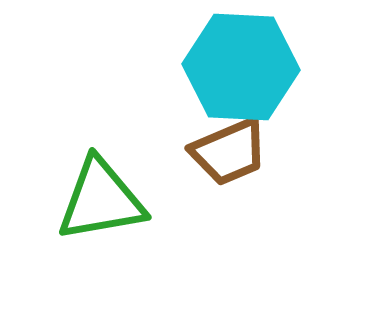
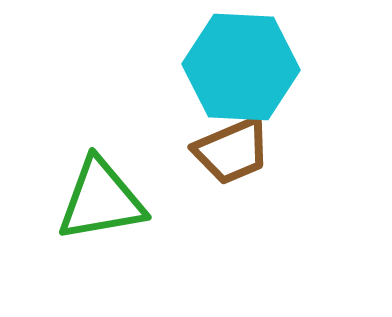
brown trapezoid: moved 3 px right, 1 px up
